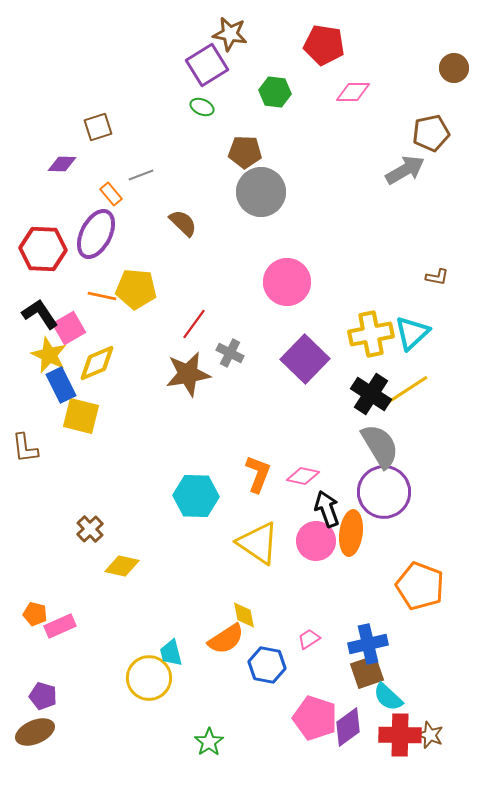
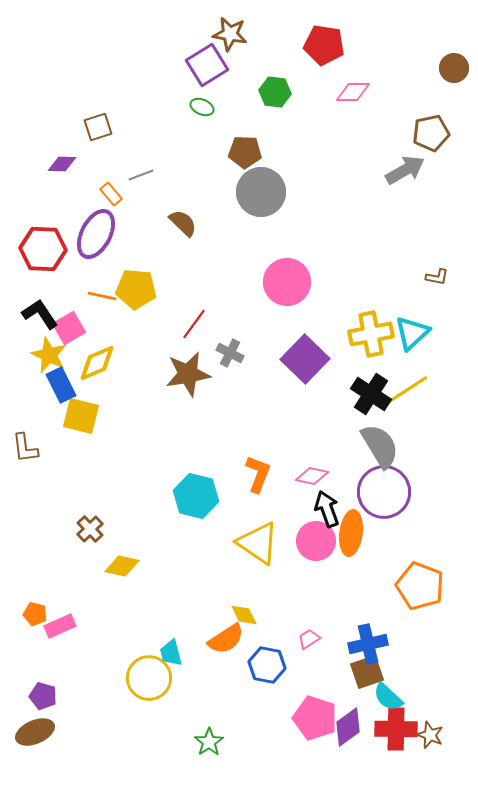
pink diamond at (303, 476): moved 9 px right
cyan hexagon at (196, 496): rotated 12 degrees clockwise
yellow diamond at (244, 615): rotated 16 degrees counterclockwise
red cross at (400, 735): moved 4 px left, 6 px up
